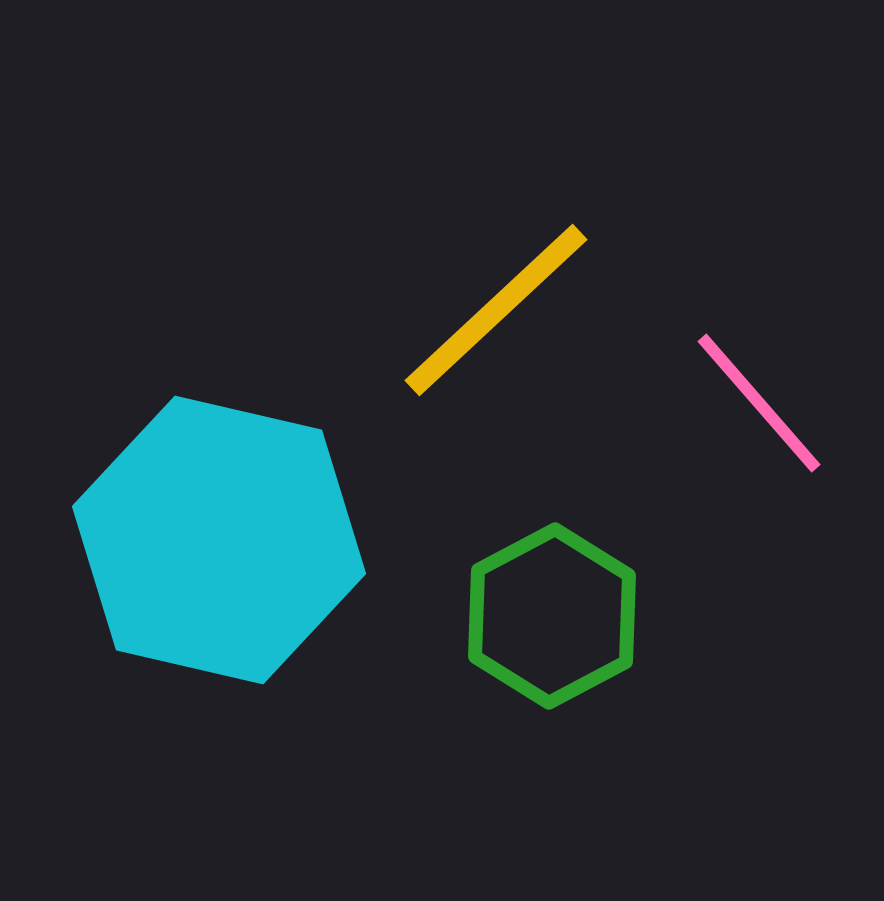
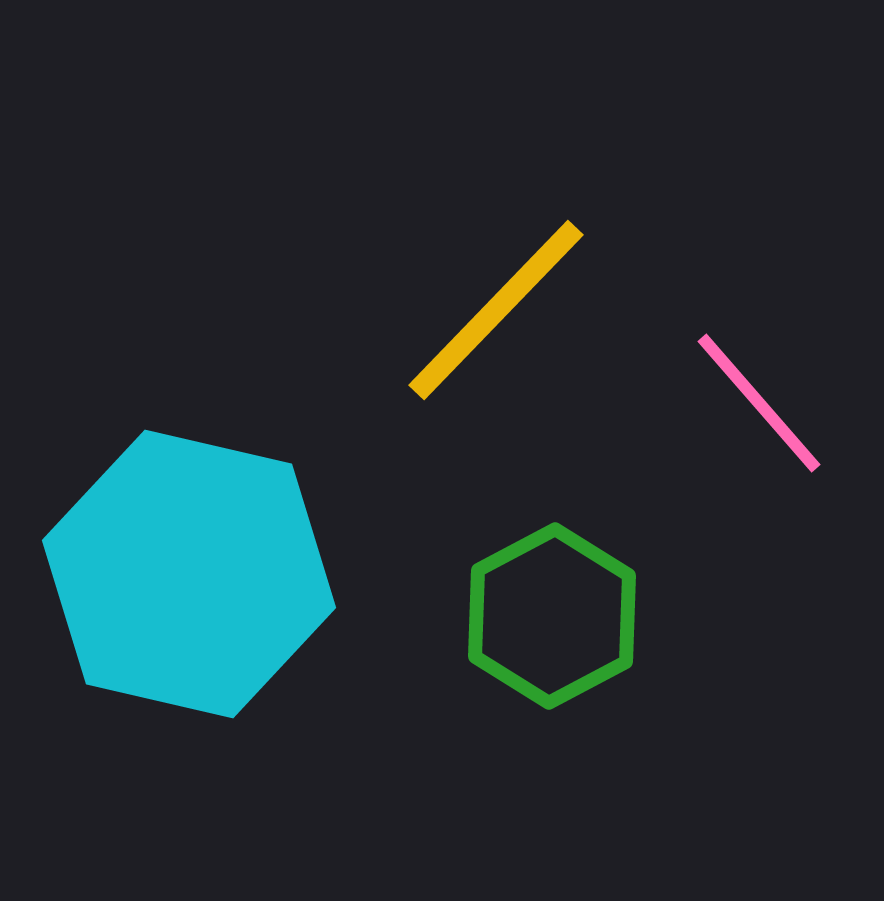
yellow line: rotated 3 degrees counterclockwise
cyan hexagon: moved 30 px left, 34 px down
